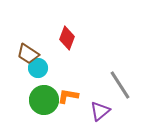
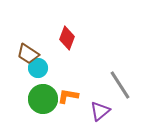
green circle: moved 1 px left, 1 px up
